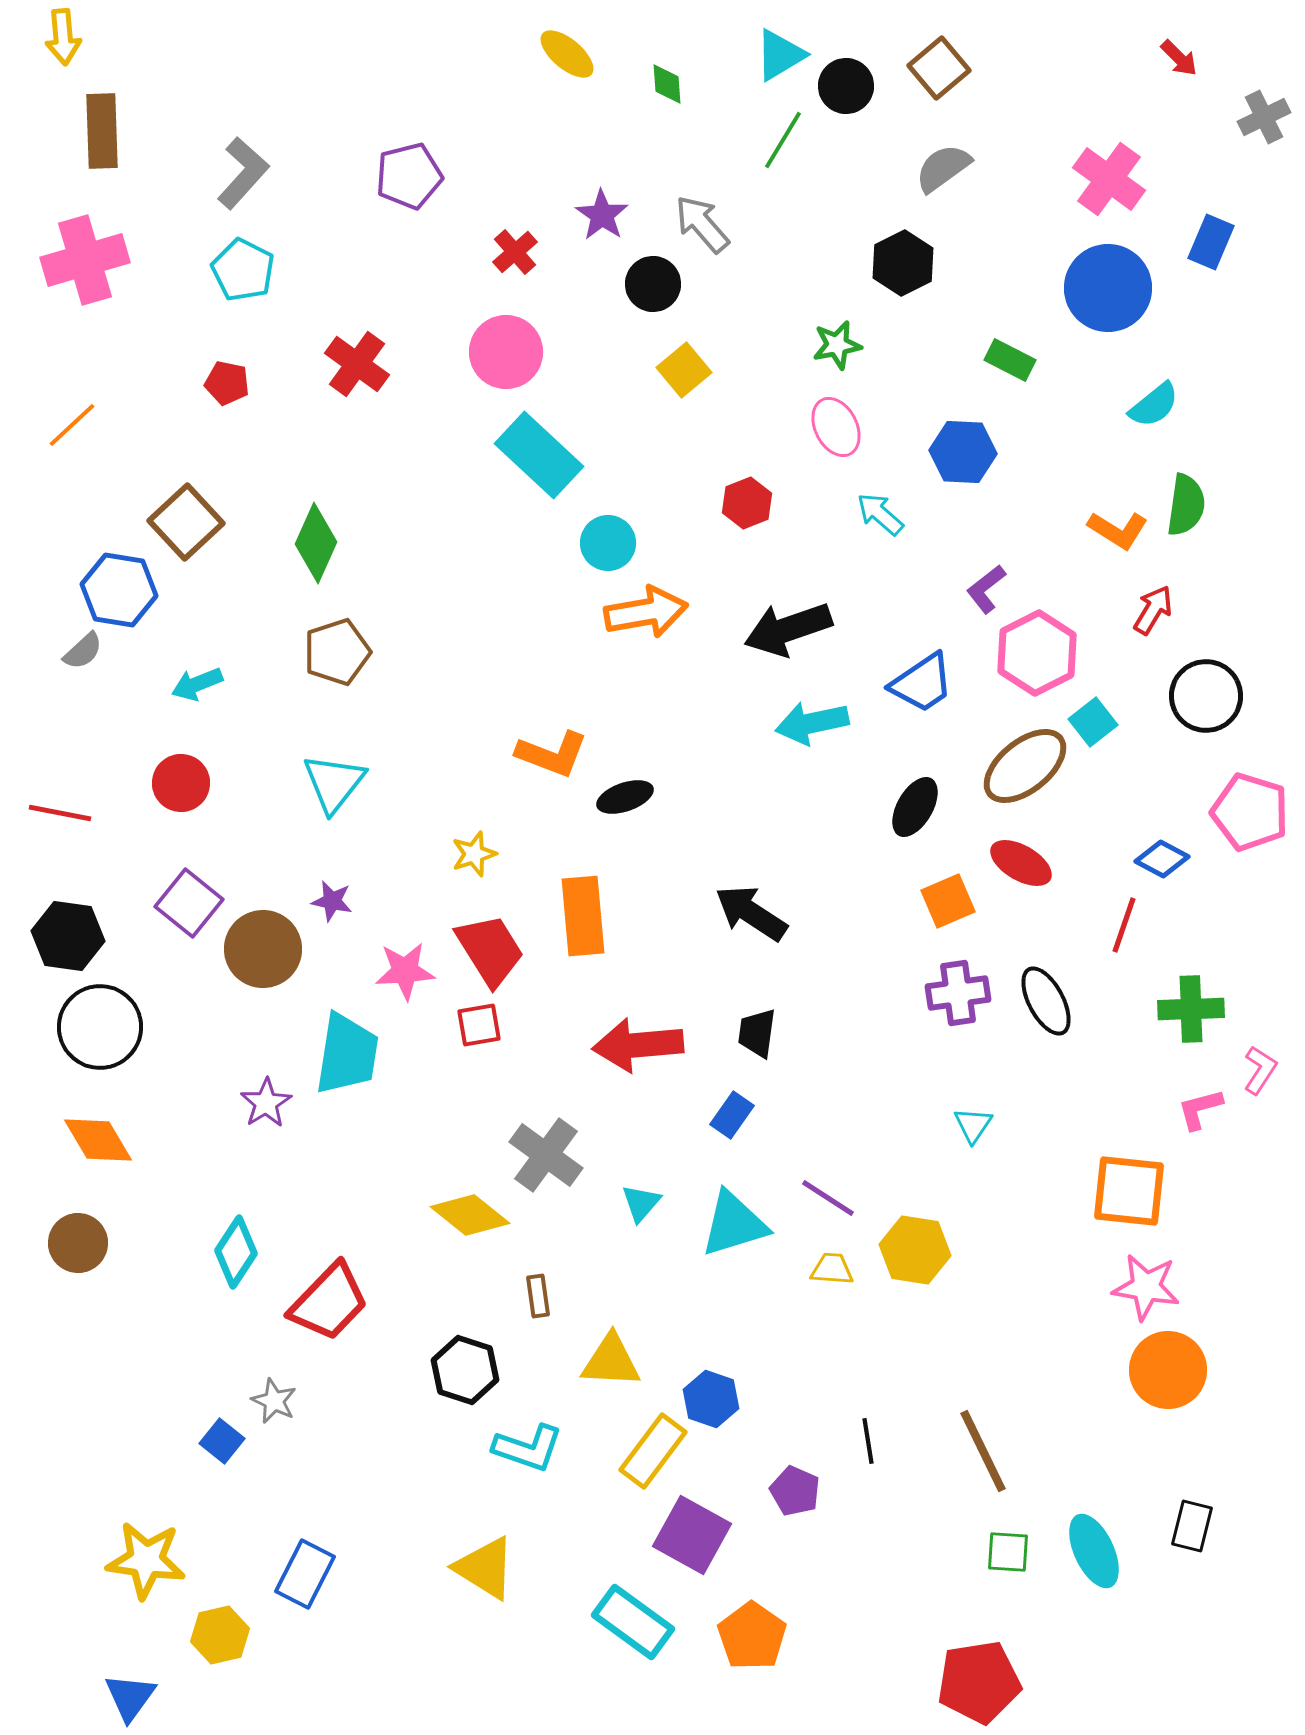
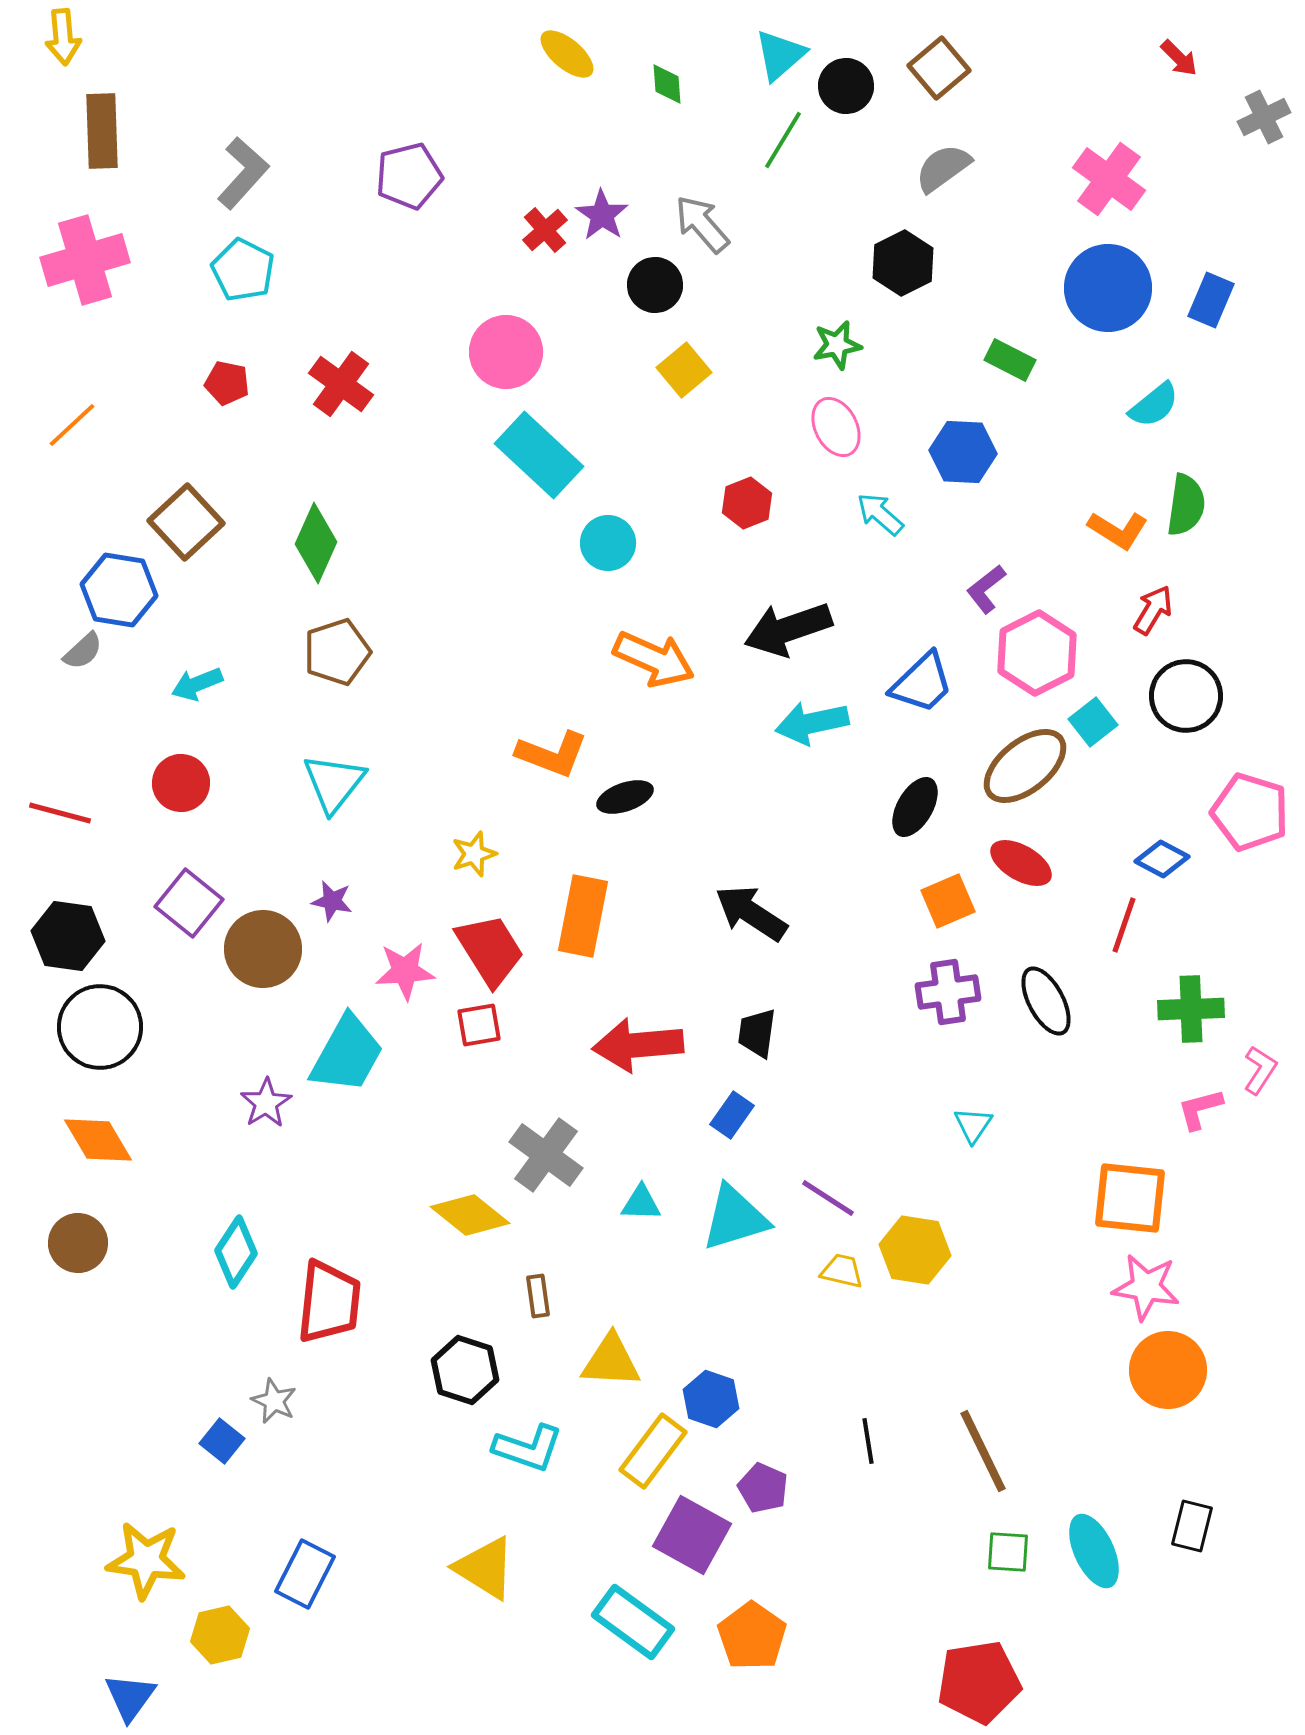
cyan triangle at (780, 55): rotated 10 degrees counterclockwise
blue rectangle at (1211, 242): moved 58 px down
red cross at (515, 252): moved 30 px right, 22 px up
black circle at (653, 284): moved 2 px right, 1 px down
red cross at (357, 364): moved 16 px left, 20 px down
orange arrow at (646, 612): moved 8 px right, 47 px down; rotated 34 degrees clockwise
blue trapezoid at (922, 683): rotated 10 degrees counterclockwise
black circle at (1206, 696): moved 20 px left
red line at (60, 813): rotated 4 degrees clockwise
orange rectangle at (583, 916): rotated 16 degrees clockwise
purple cross at (958, 993): moved 10 px left, 1 px up
cyan trapezoid at (347, 1054): rotated 20 degrees clockwise
orange square at (1129, 1191): moved 1 px right, 7 px down
cyan triangle at (641, 1203): rotated 51 degrees clockwise
cyan triangle at (734, 1224): moved 1 px right, 6 px up
yellow trapezoid at (832, 1269): moved 10 px right, 2 px down; rotated 9 degrees clockwise
red trapezoid at (329, 1302): rotated 38 degrees counterclockwise
purple pentagon at (795, 1491): moved 32 px left, 3 px up
